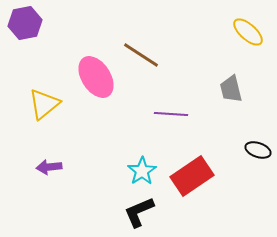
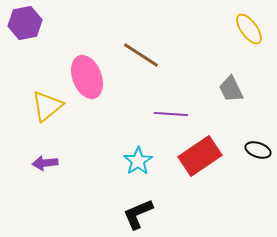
yellow ellipse: moved 1 px right, 3 px up; rotated 12 degrees clockwise
pink ellipse: moved 9 px left; rotated 12 degrees clockwise
gray trapezoid: rotated 12 degrees counterclockwise
yellow triangle: moved 3 px right, 2 px down
purple arrow: moved 4 px left, 4 px up
cyan star: moved 4 px left, 10 px up
red rectangle: moved 8 px right, 20 px up
black L-shape: moved 1 px left, 2 px down
